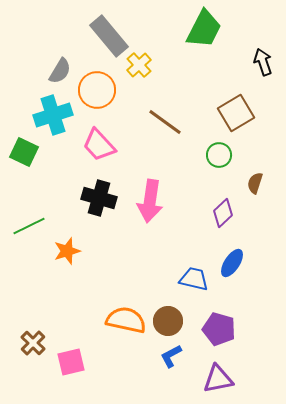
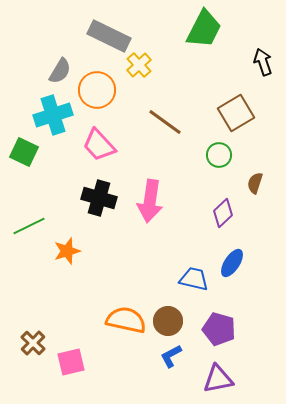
gray rectangle: rotated 24 degrees counterclockwise
